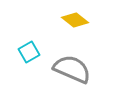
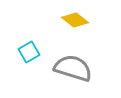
gray semicircle: moved 1 px right, 1 px up; rotated 6 degrees counterclockwise
